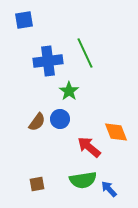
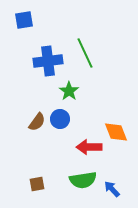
red arrow: rotated 40 degrees counterclockwise
blue arrow: moved 3 px right
